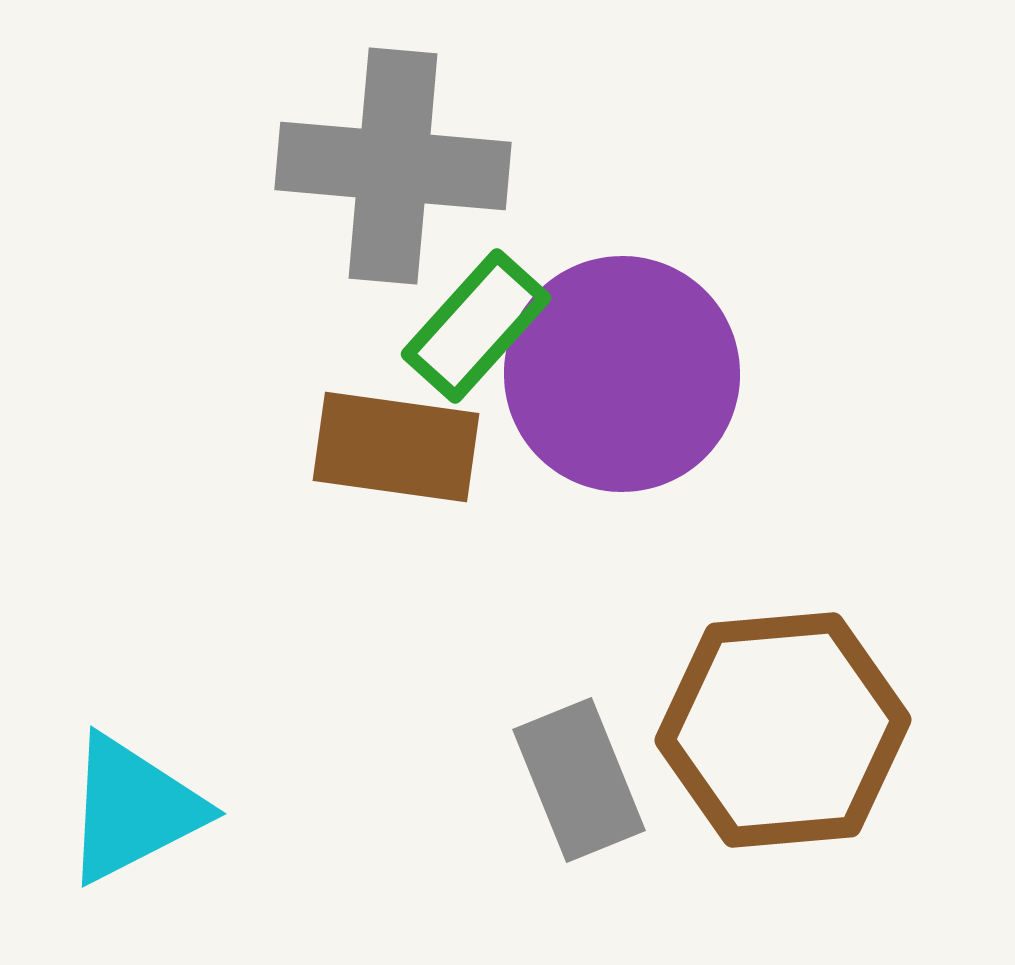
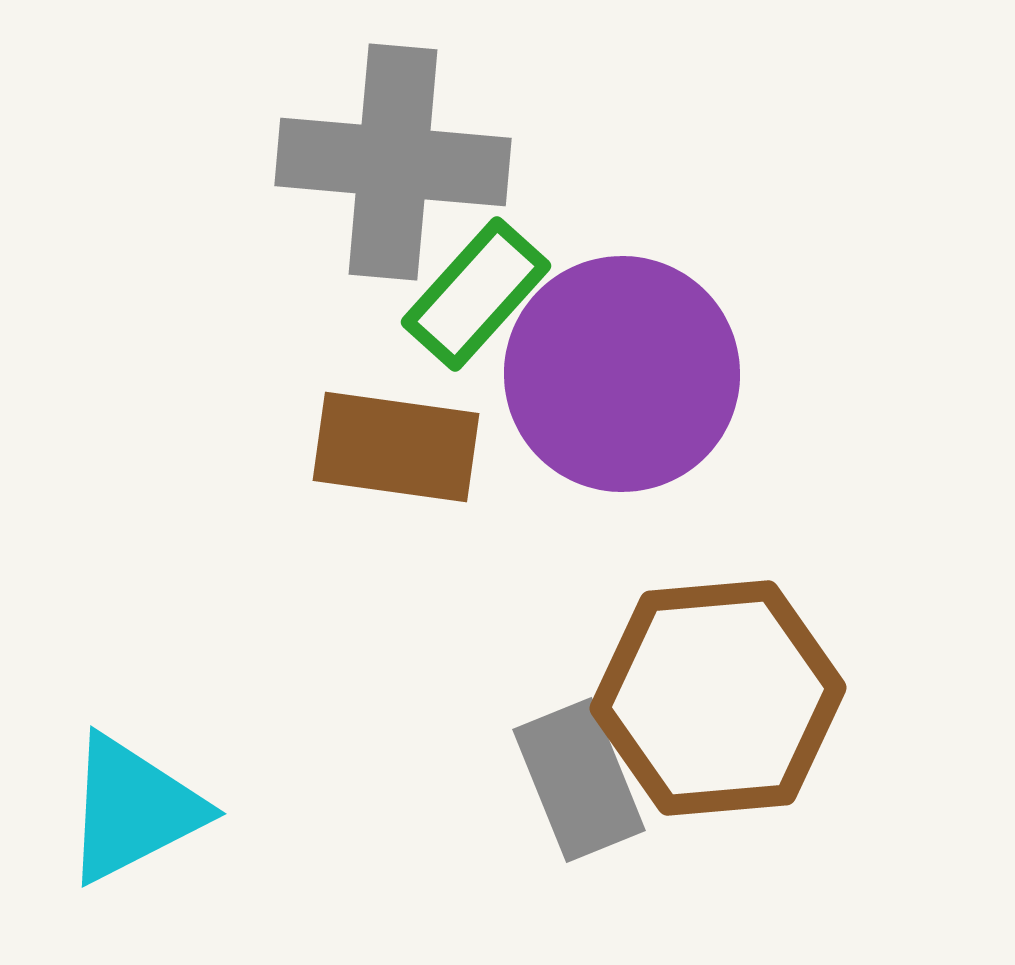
gray cross: moved 4 px up
green rectangle: moved 32 px up
brown hexagon: moved 65 px left, 32 px up
